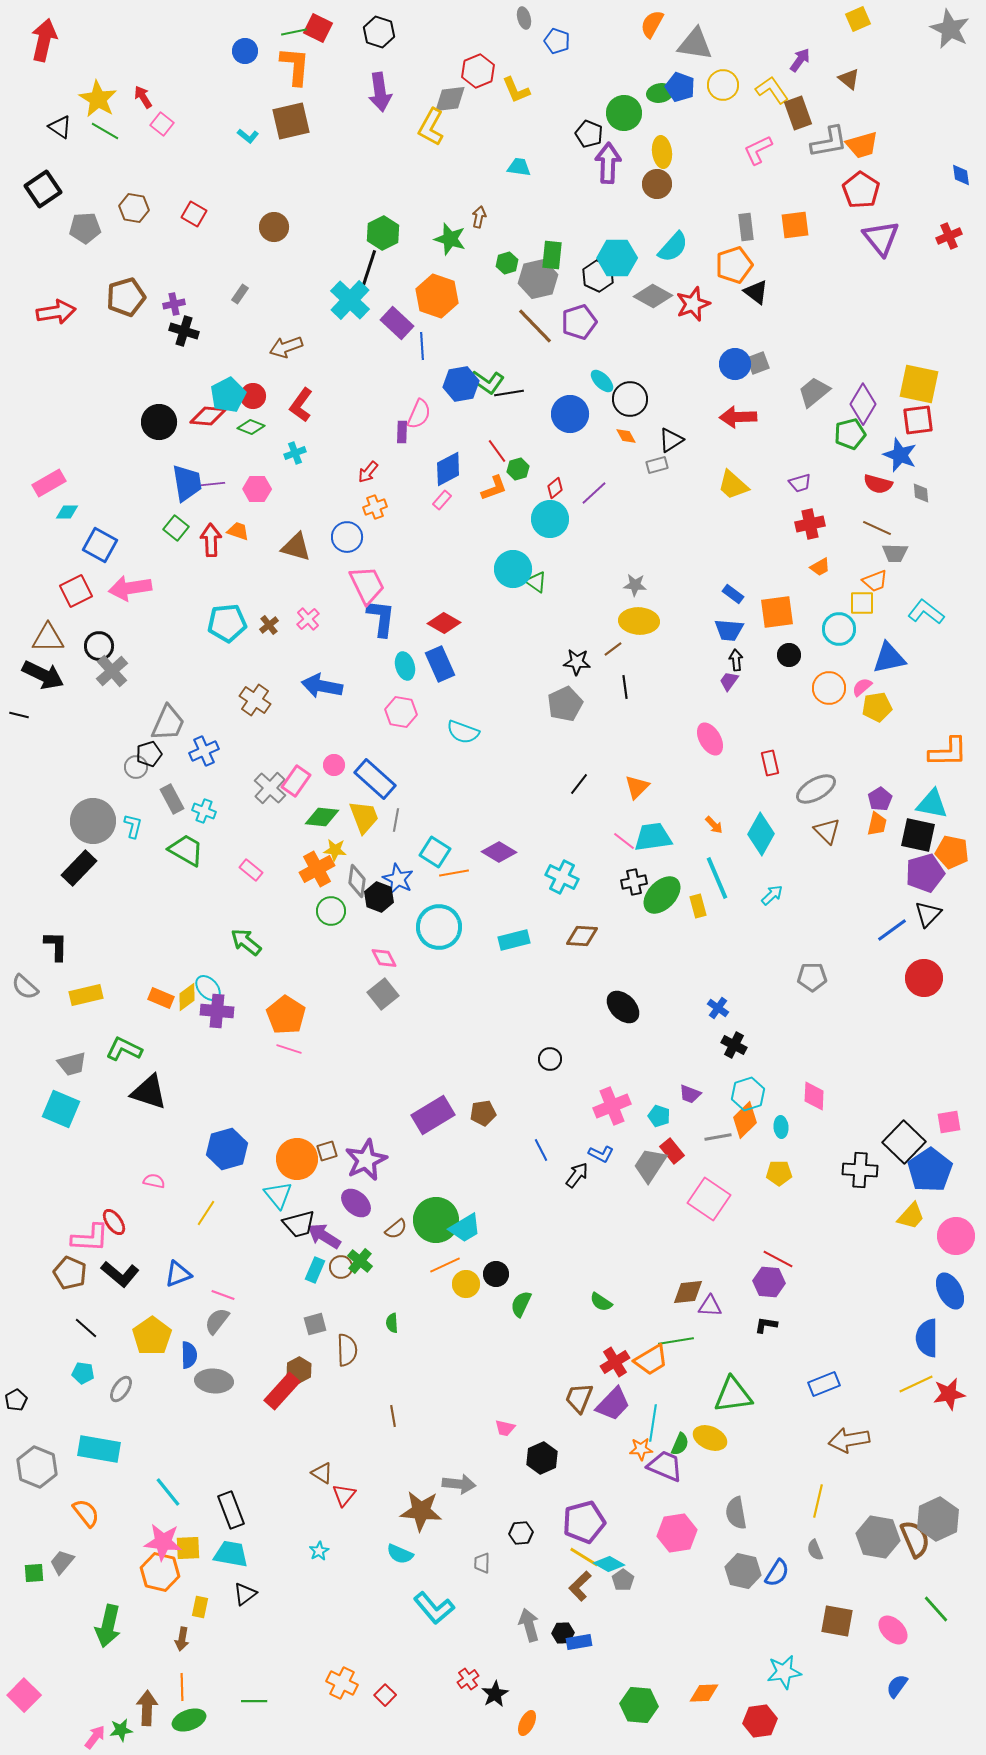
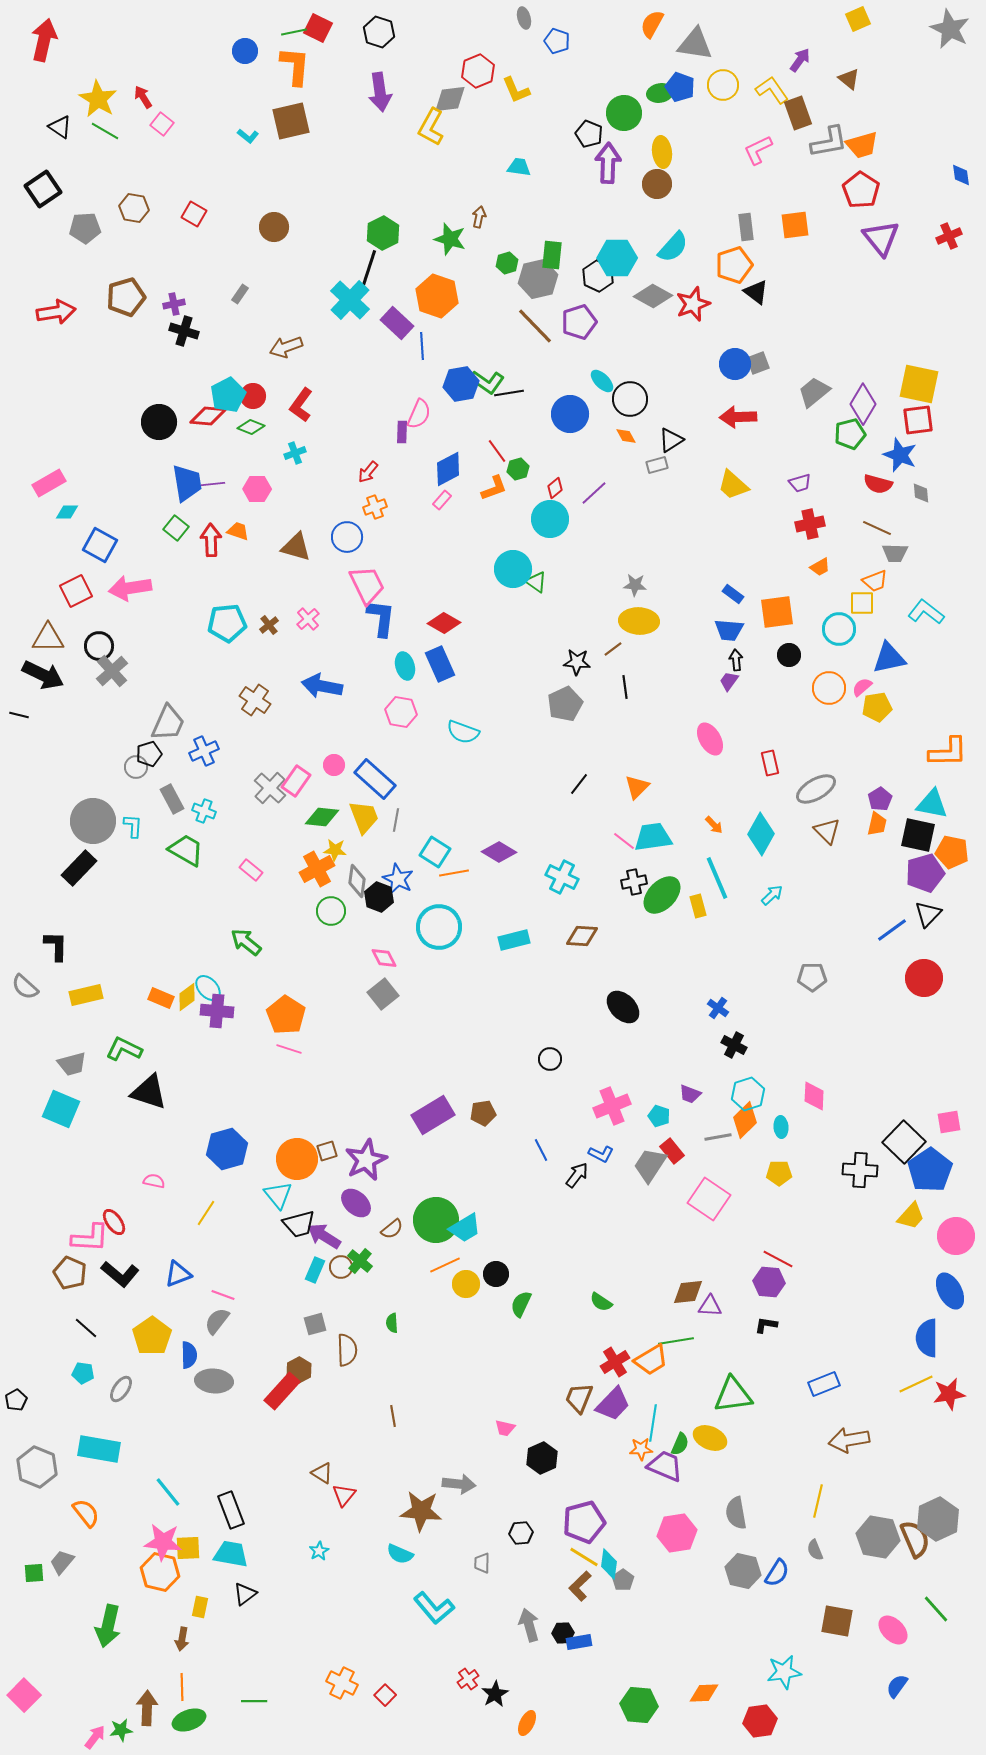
cyan L-shape at (133, 826): rotated 10 degrees counterclockwise
brown semicircle at (396, 1229): moved 4 px left
cyan diamond at (609, 1564): rotated 68 degrees clockwise
